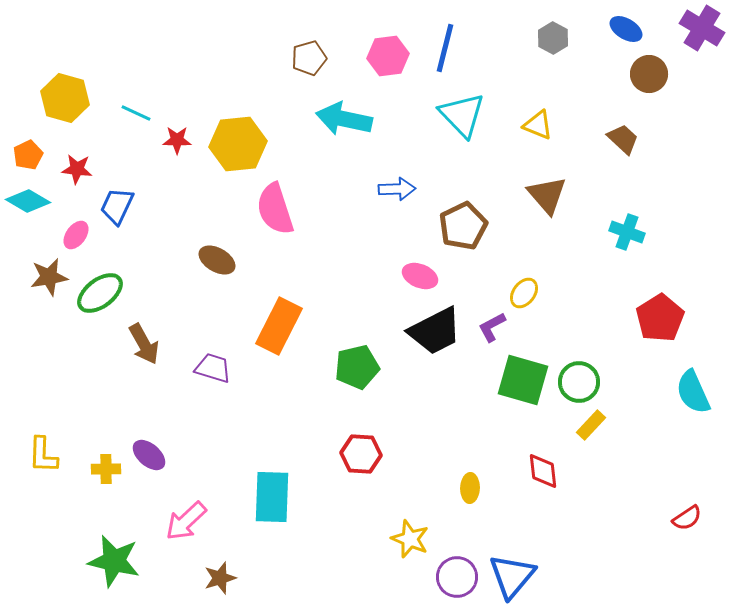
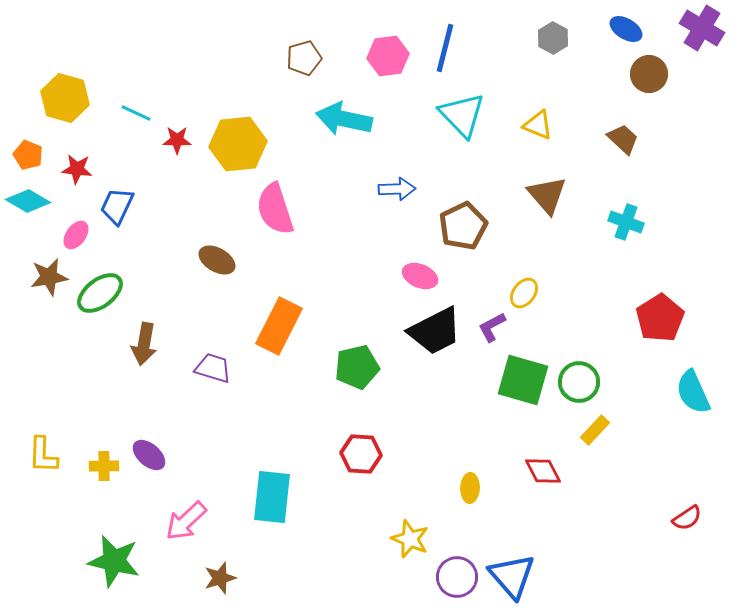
brown pentagon at (309, 58): moved 5 px left
orange pentagon at (28, 155): rotated 24 degrees counterclockwise
cyan cross at (627, 232): moved 1 px left, 10 px up
brown arrow at (144, 344): rotated 39 degrees clockwise
yellow rectangle at (591, 425): moved 4 px right, 5 px down
yellow cross at (106, 469): moved 2 px left, 3 px up
red diamond at (543, 471): rotated 21 degrees counterclockwise
cyan rectangle at (272, 497): rotated 4 degrees clockwise
blue triangle at (512, 576): rotated 21 degrees counterclockwise
